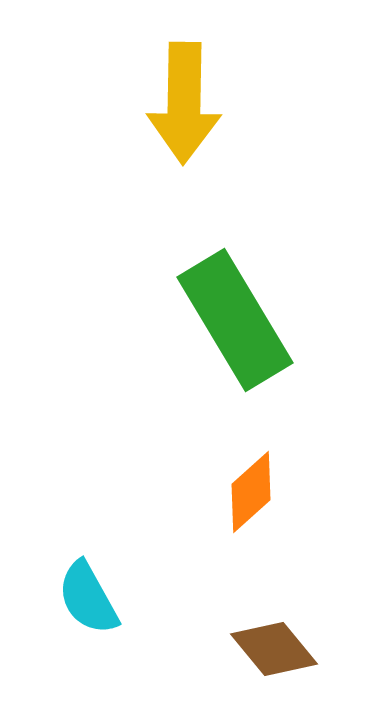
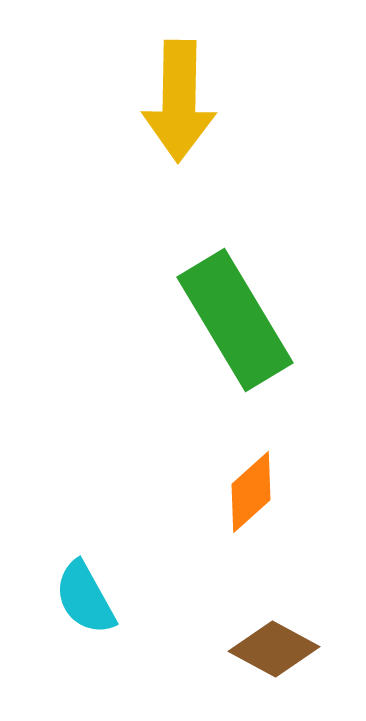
yellow arrow: moved 5 px left, 2 px up
cyan semicircle: moved 3 px left
brown diamond: rotated 22 degrees counterclockwise
